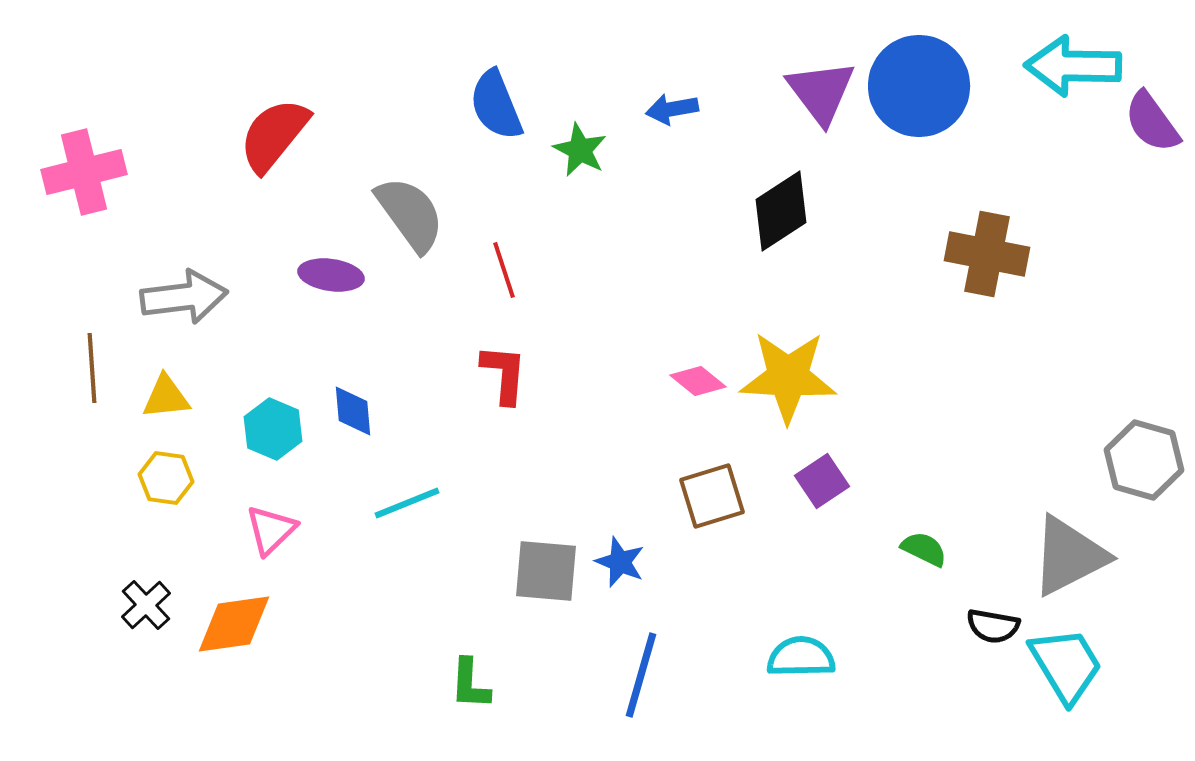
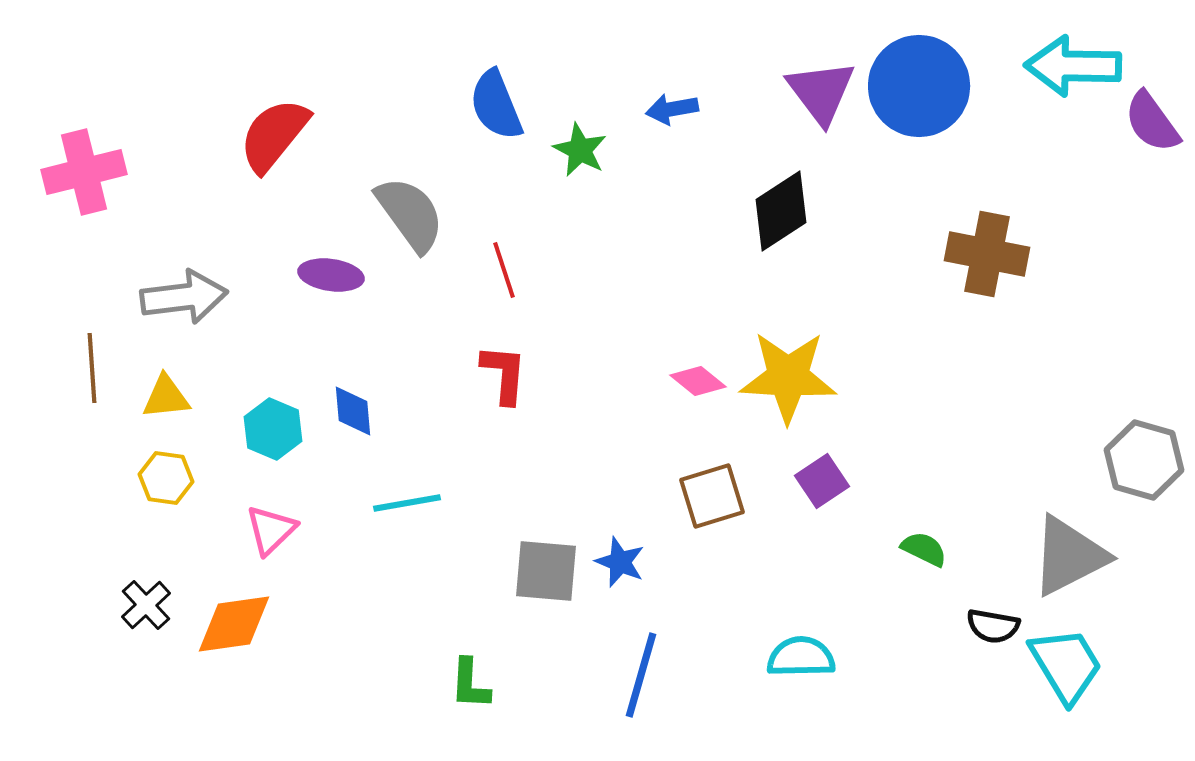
cyan line: rotated 12 degrees clockwise
